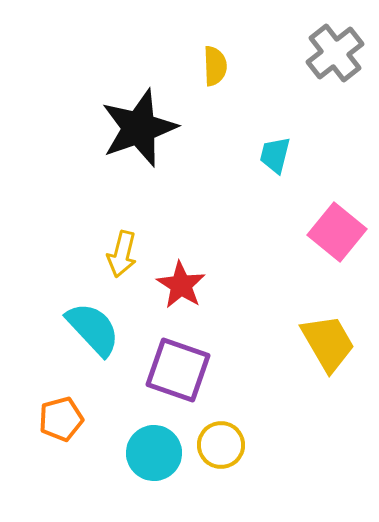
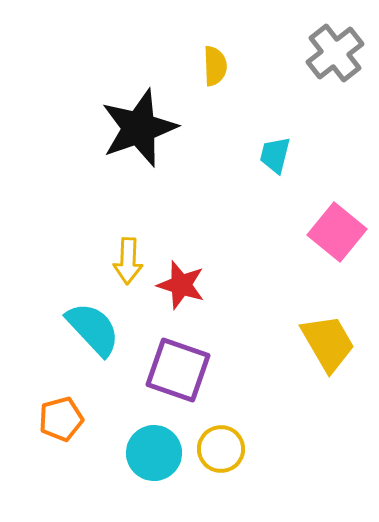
yellow arrow: moved 6 px right, 7 px down; rotated 12 degrees counterclockwise
red star: rotated 15 degrees counterclockwise
yellow circle: moved 4 px down
